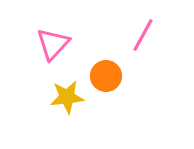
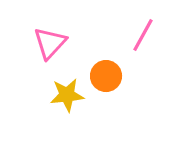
pink triangle: moved 3 px left, 1 px up
yellow star: moved 2 px up
